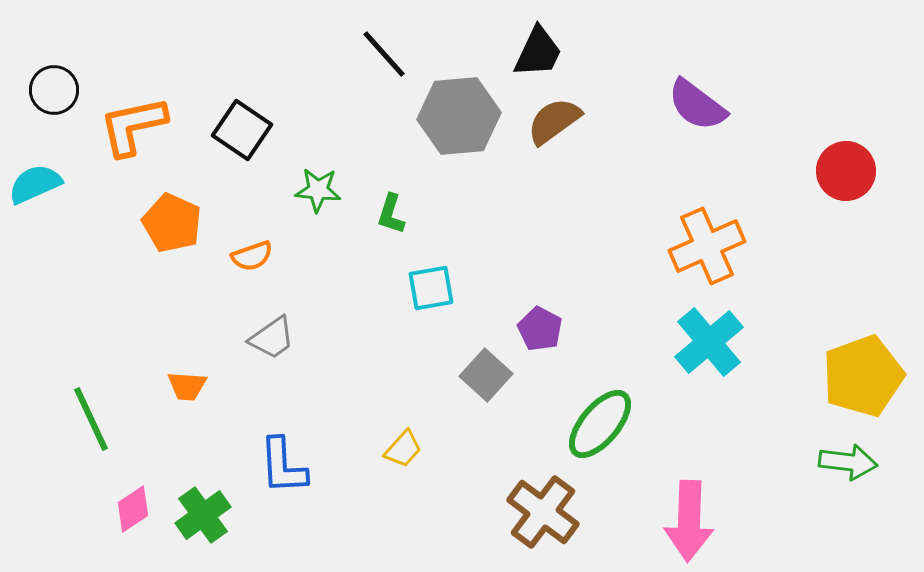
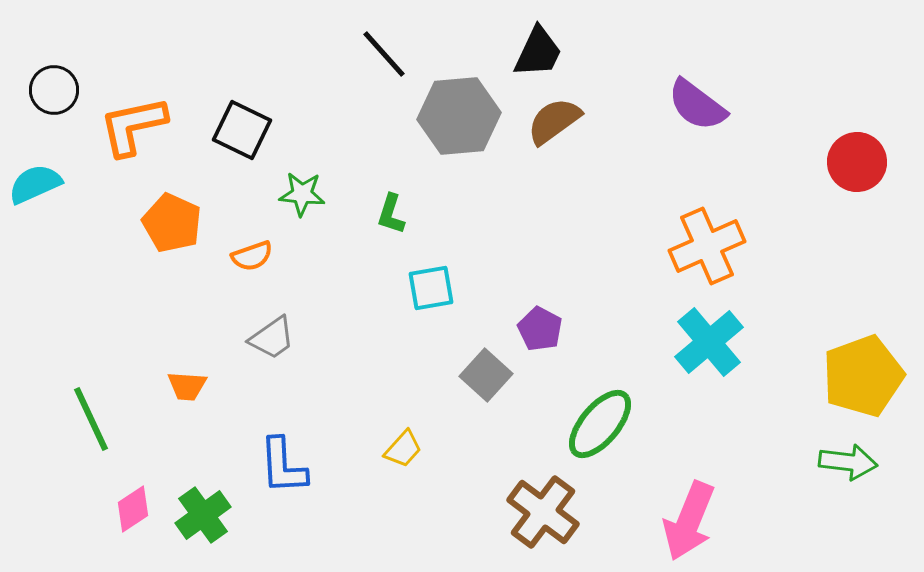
black square: rotated 8 degrees counterclockwise
red circle: moved 11 px right, 9 px up
green star: moved 16 px left, 4 px down
pink arrow: rotated 20 degrees clockwise
